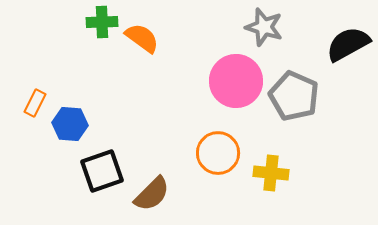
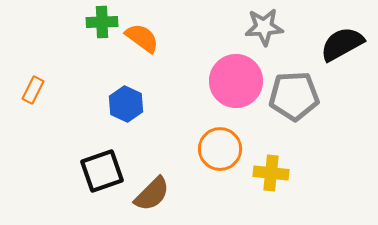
gray star: rotated 21 degrees counterclockwise
black semicircle: moved 6 px left
gray pentagon: rotated 27 degrees counterclockwise
orange rectangle: moved 2 px left, 13 px up
blue hexagon: moved 56 px right, 20 px up; rotated 20 degrees clockwise
orange circle: moved 2 px right, 4 px up
